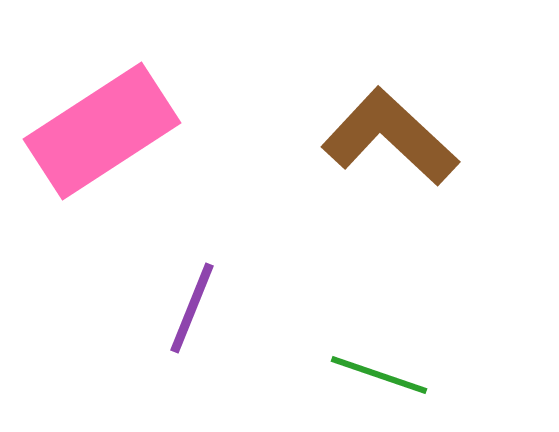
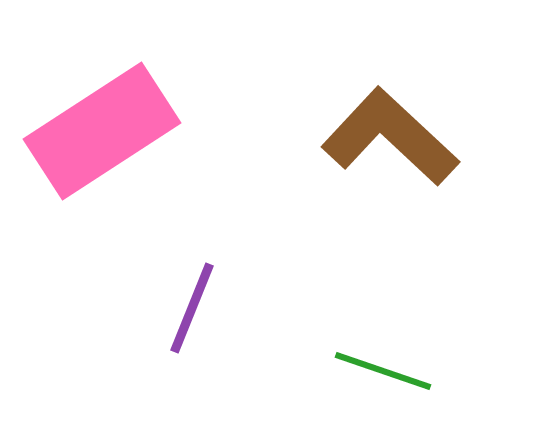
green line: moved 4 px right, 4 px up
